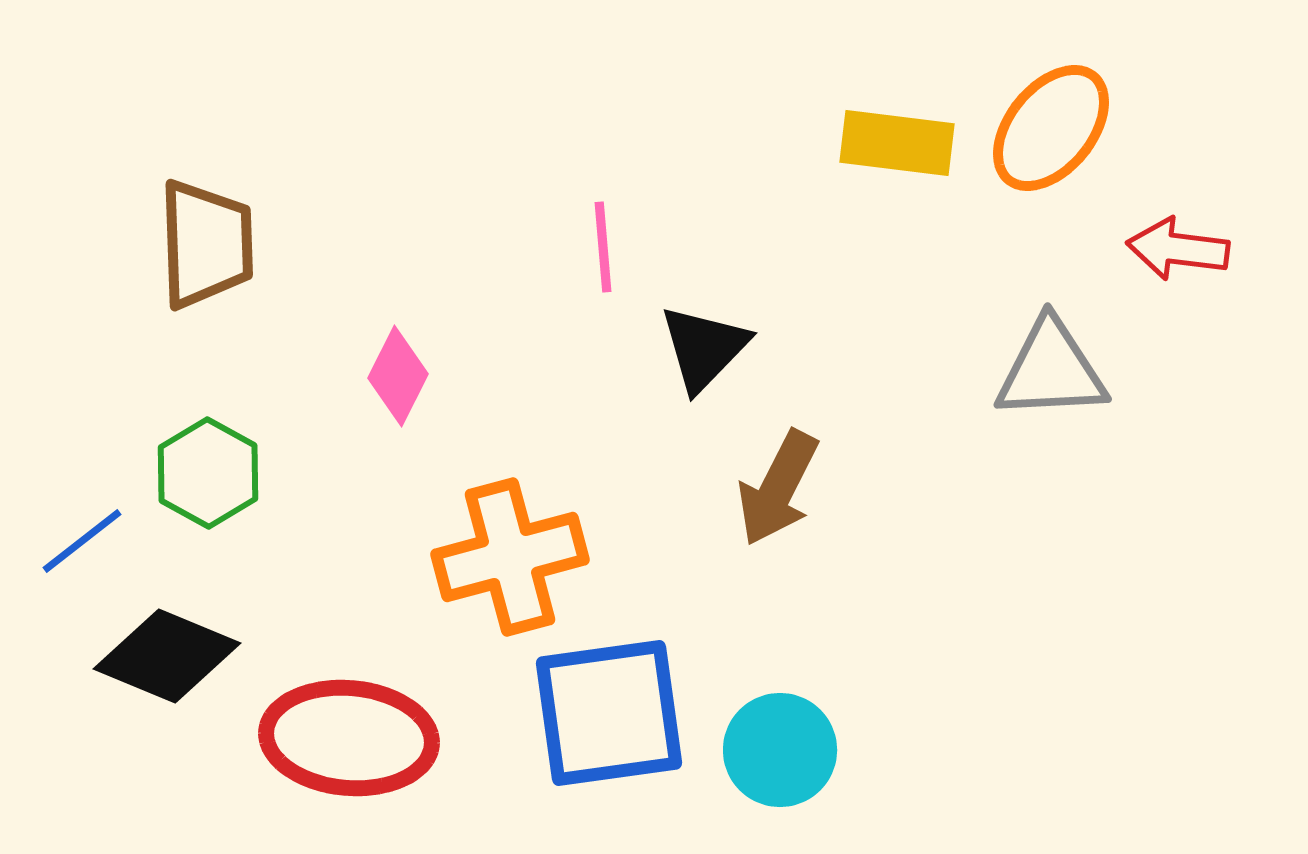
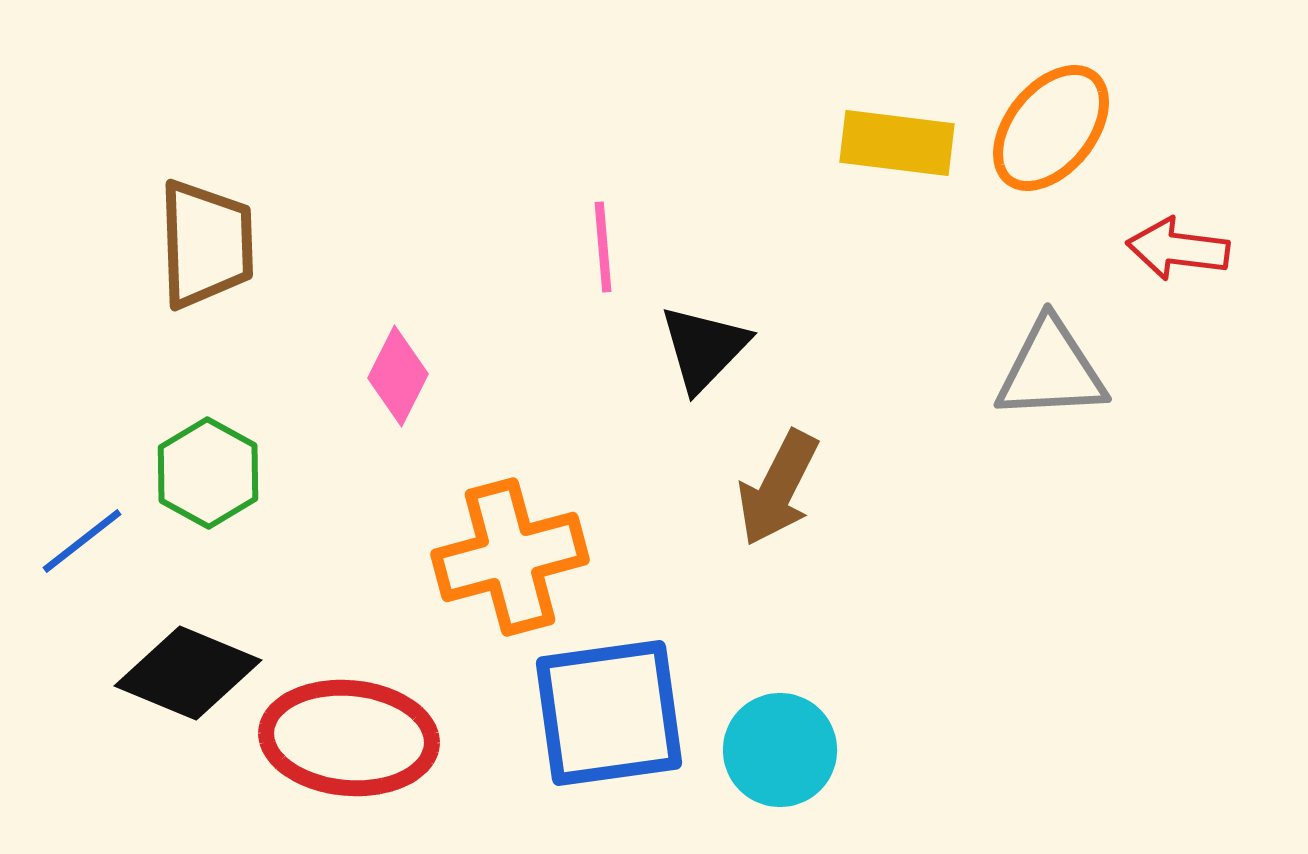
black diamond: moved 21 px right, 17 px down
